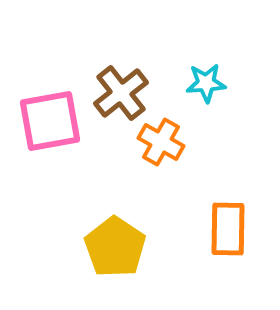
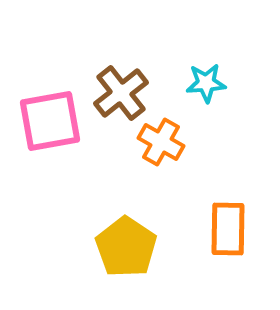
yellow pentagon: moved 11 px right
